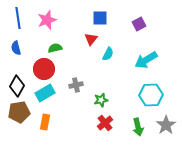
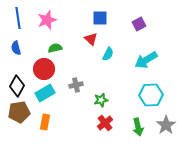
red triangle: rotated 24 degrees counterclockwise
